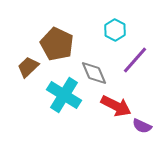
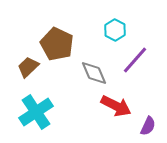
cyan cross: moved 28 px left, 17 px down; rotated 24 degrees clockwise
purple semicircle: moved 6 px right; rotated 90 degrees counterclockwise
